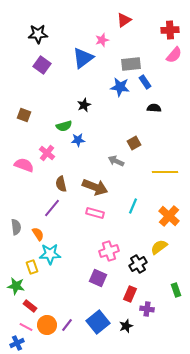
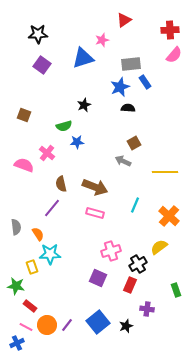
blue triangle at (83, 58): rotated 20 degrees clockwise
blue star at (120, 87): rotated 30 degrees counterclockwise
black semicircle at (154, 108): moved 26 px left
blue star at (78, 140): moved 1 px left, 2 px down
gray arrow at (116, 161): moved 7 px right
cyan line at (133, 206): moved 2 px right, 1 px up
pink cross at (109, 251): moved 2 px right
red rectangle at (130, 294): moved 9 px up
